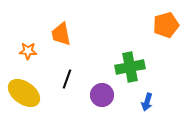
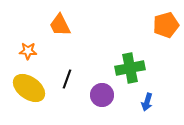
orange trapezoid: moved 1 px left, 9 px up; rotated 15 degrees counterclockwise
green cross: moved 1 px down
yellow ellipse: moved 5 px right, 5 px up
